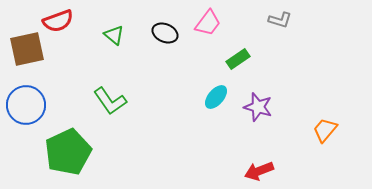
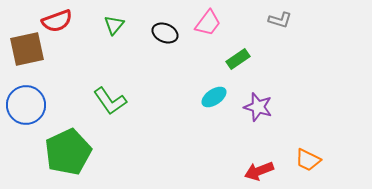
red semicircle: moved 1 px left
green triangle: moved 10 px up; rotated 30 degrees clockwise
cyan ellipse: moved 2 px left; rotated 15 degrees clockwise
orange trapezoid: moved 17 px left, 30 px down; rotated 104 degrees counterclockwise
